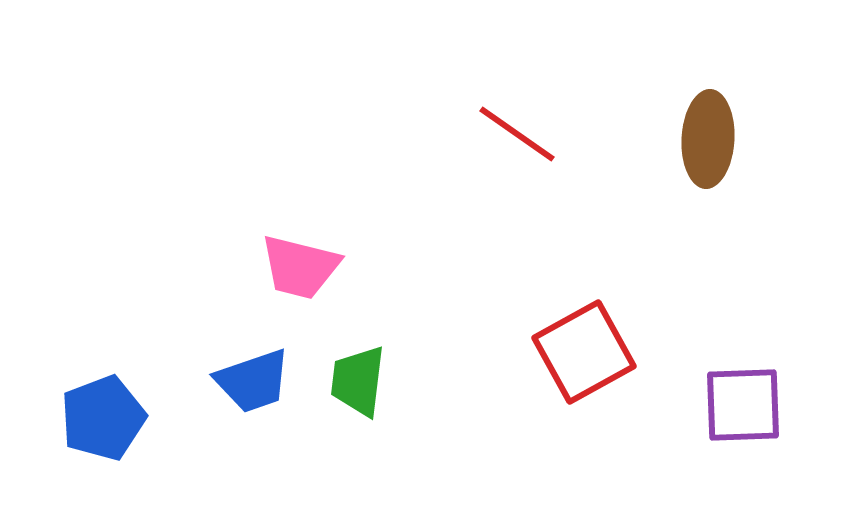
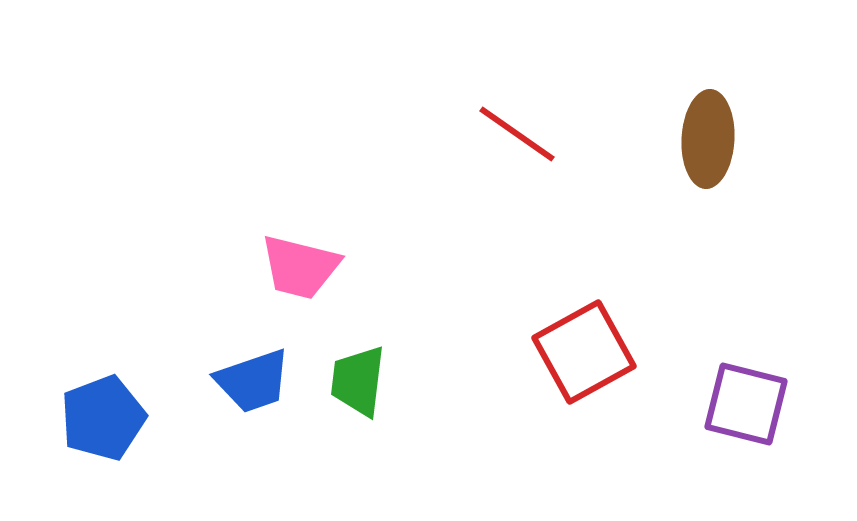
purple square: moved 3 px right, 1 px up; rotated 16 degrees clockwise
